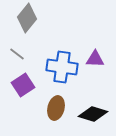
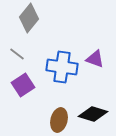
gray diamond: moved 2 px right
purple triangle: rotated 18 degrees clockwise
brown ellipse: moved 3 px right, 12 px down
